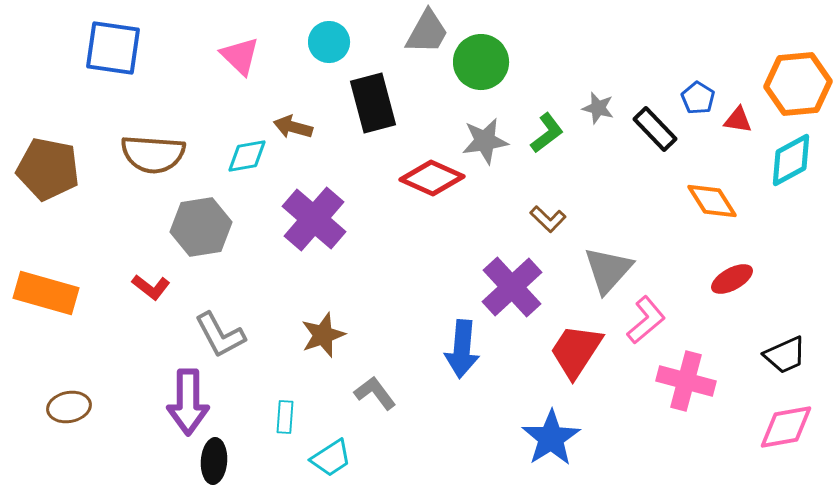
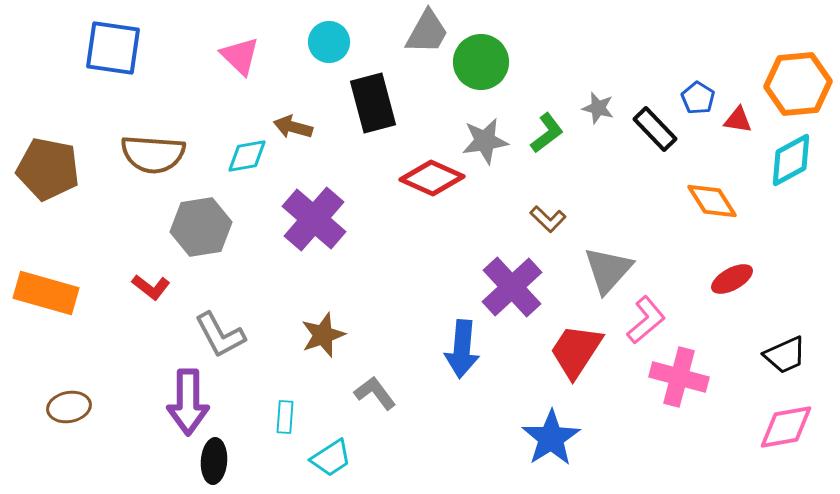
pink cross at (686, 381): moved 7 px left, 4 px up
